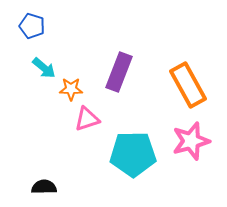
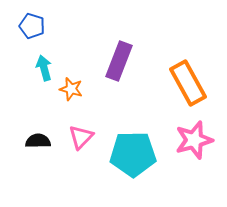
cyan arrow: rotated 145 degrees counterclockwise
purple rectangle: moved 11 px up
orange rectangle: moved 2 px up
orange star: rotated 15 degrees clockwise
pink triangle: moved 6 px left, 18 px down; rotated 28 degrees counterclockwise
pink star: moved 3 px right, 1 px up
black semicircle: moved 6 px left, 46 px up
